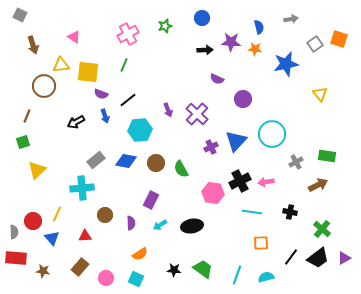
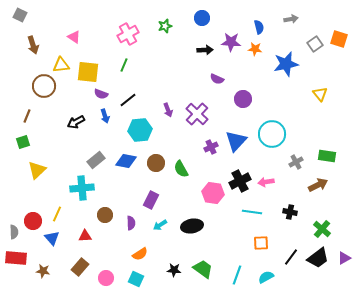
cyan semicircle at (266, 277): rotated 14 degrees counterclockwise
